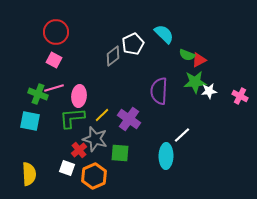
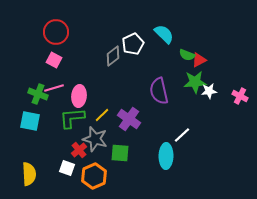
purple semicircle: rotated 16 degrees counterclockwise
